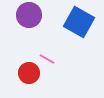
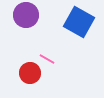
purple circle: moved 3 px left
red circle: moved 1 px right
